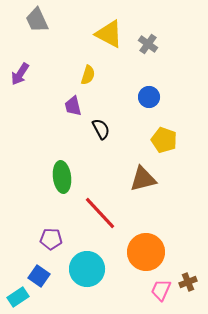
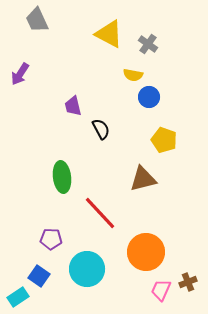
yellow semicircle: moved 45 px right; rotated 84 degrees clockwise
